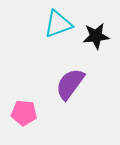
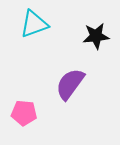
cyan triangle: moved 24 px left
